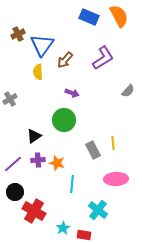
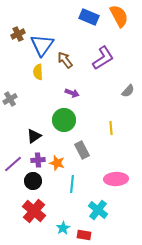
brown arrow: rotated 102 degrees clockwise
yellow line: moved 2 px left, 15 px up
gray rectangle: moved 11 px left
black circle: moved 18 px right, 11 px up
red cross: rotated 10 degrees clockwise
